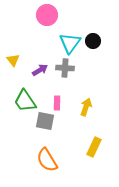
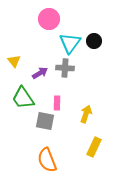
pink circle: moved 2 px right, 4 px down
black circle: moved 1 px right
yellow triangle: moved 1 px right, 1 px down
purple arrow: moved 3 px down
green trapezoid: moved 2 px left, 3 px up
yellow arrow: moved 7 px down
orange semicircle: rotated 10 degrees clockwise
